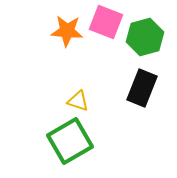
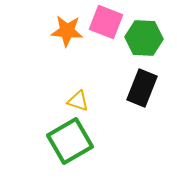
green hexagon: moved 1 px left, 1 px down; rotated 18 degrees clockwise
